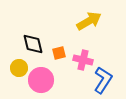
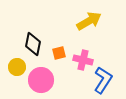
black diamond: rotated 25 degrees clockwise
yellow circle: moved 2 px left, 1 px up
